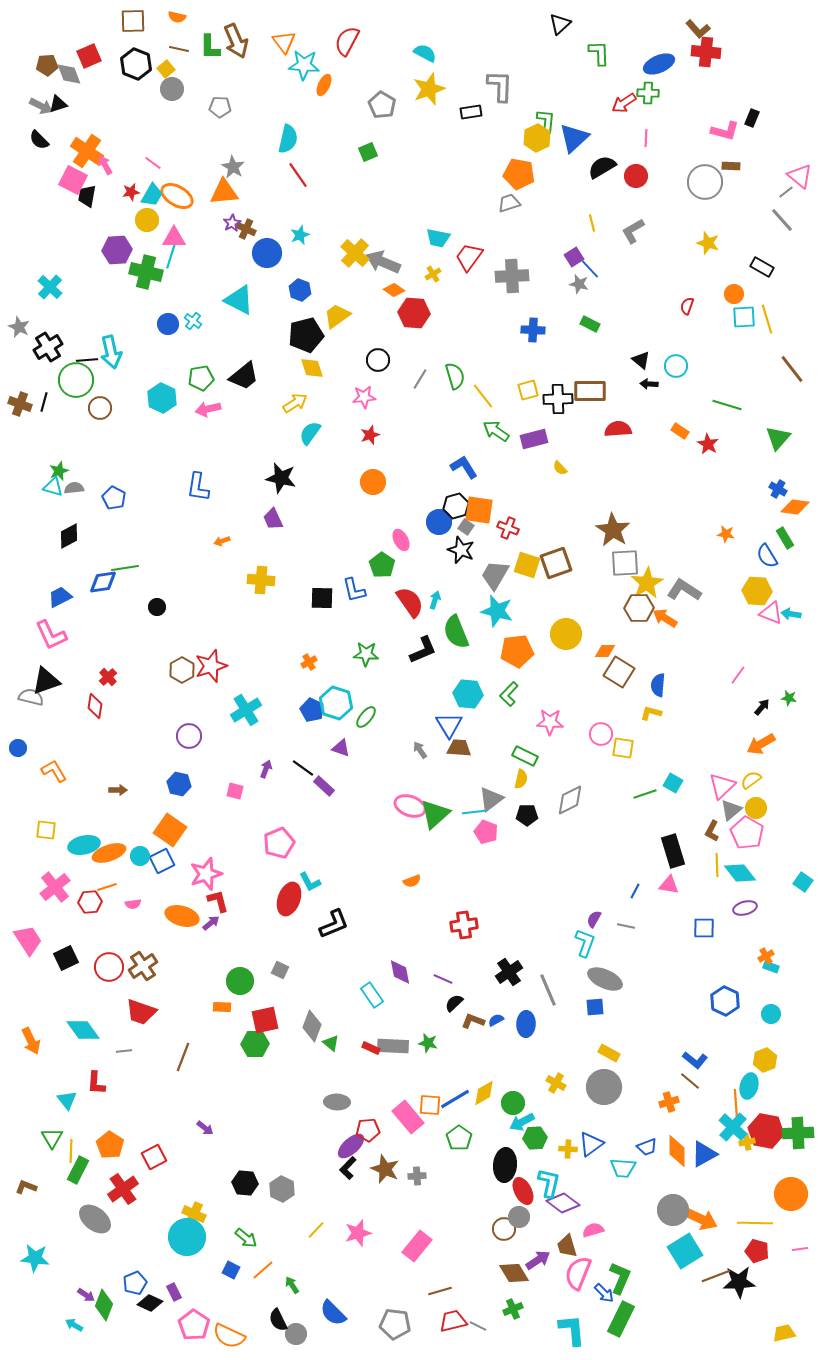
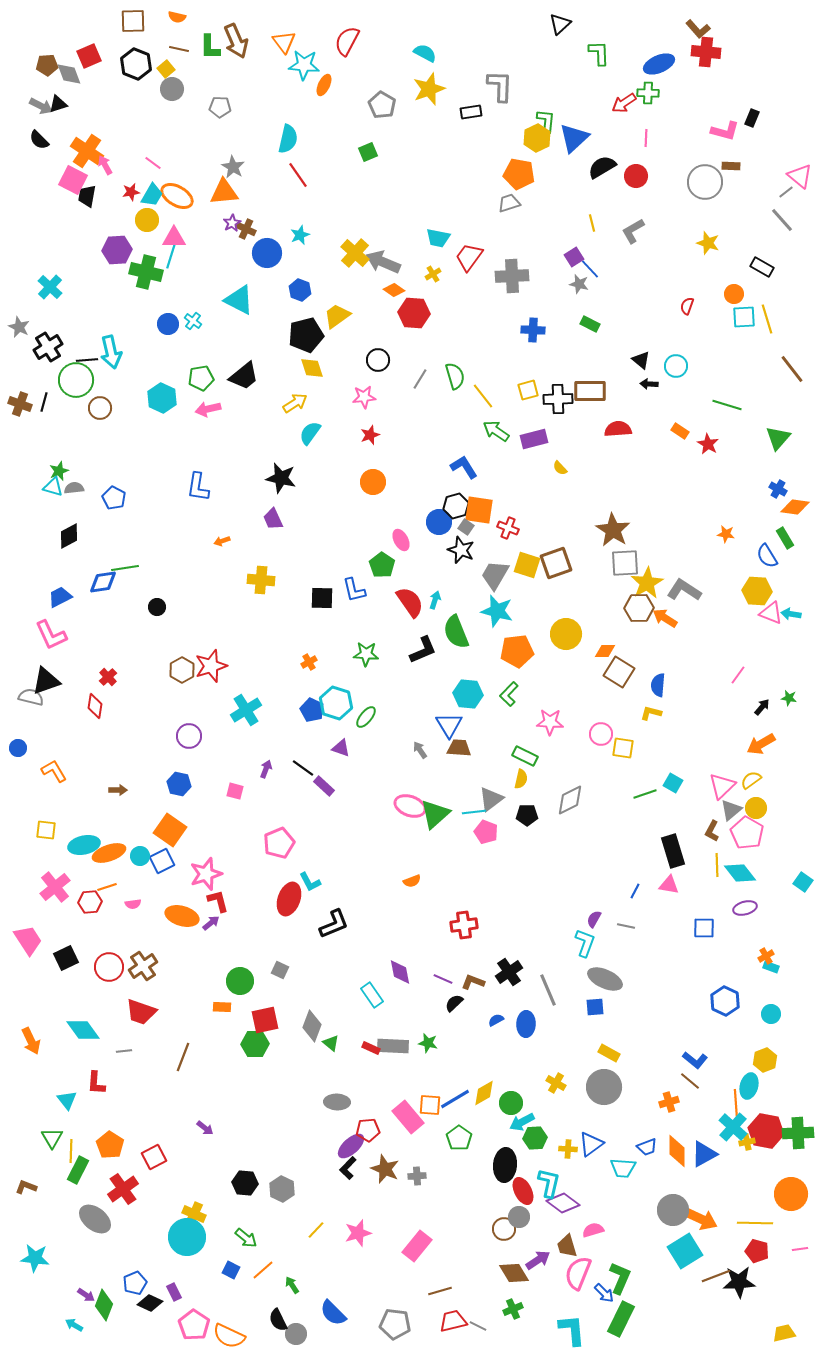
brown L-shape at (473, 1021): moved 39 px up
green circle at (513, 1103): moved 2 px left
